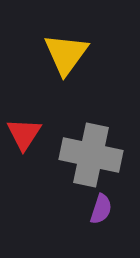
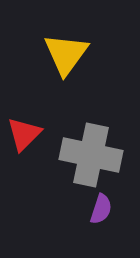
red triangle: rotated 12 degrees clockwise
